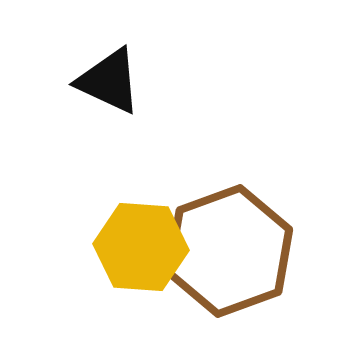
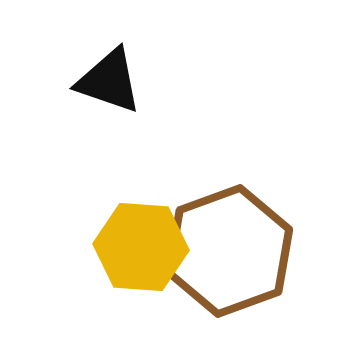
black triangle: rotated 6 degrees counterclockwise
